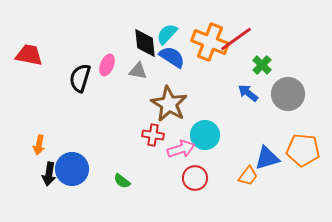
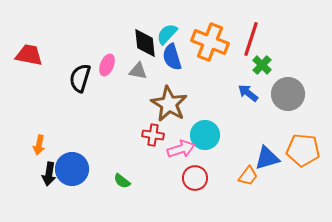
red line: moved 15 px right; rotated 36 degrees counterclockwise
blue semicircle: rotated 140 degrees counterclockwise
